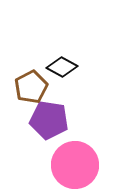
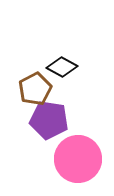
brown pentagon: moved 4 px right, 2 px down
pink circle: moved 3 px right, 6 px up
